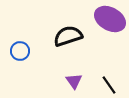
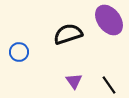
purple ellipse: moved 1 px left, 1 px down; rotated 24 degrees clockwise
black semicircle: moved 2 px up
blue circle: moved 1 px left, 1 px down
